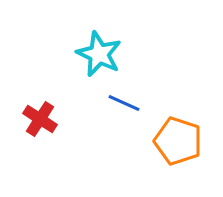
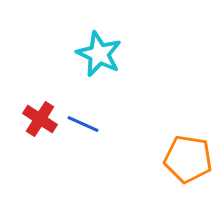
blue line: moved 41 px left, 21 px down
orange pentagon: moved 10 px right, 18 px down; rotated 9 degrees counterclockwise
